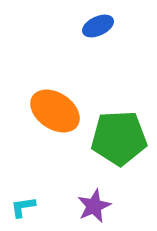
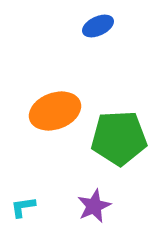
orange ellipse: rotated 54 degrees counterclockwise
